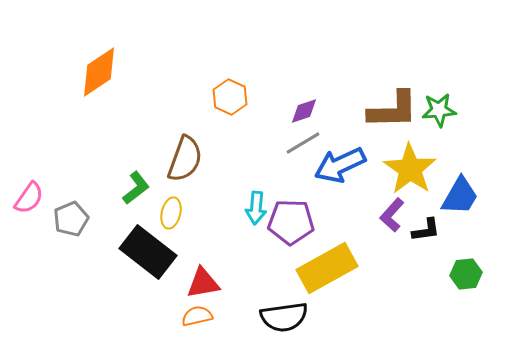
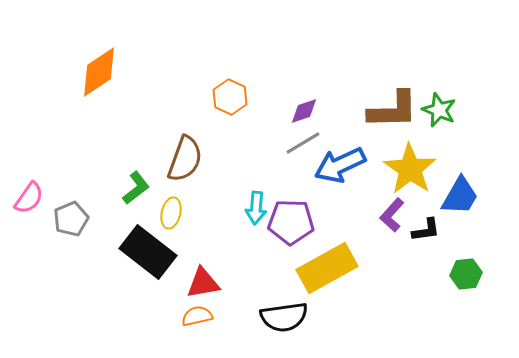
green star: rotated 28 degrees clockwise
